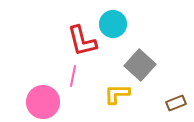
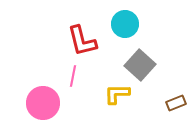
cyan circle: moved 12 px right
pink circle: moved 1 px down
